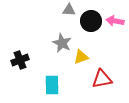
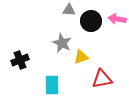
pink arrow: moved 2 px right, 2 px up
